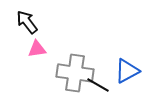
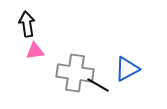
black arrow: moved 2 px down; rotated 30 degrees clockwise
pink triangle: moved 2 px left, 2 px down
blue triangle: moved 2 px up
